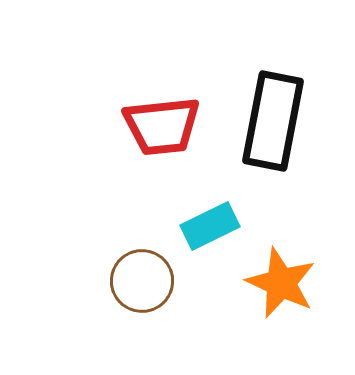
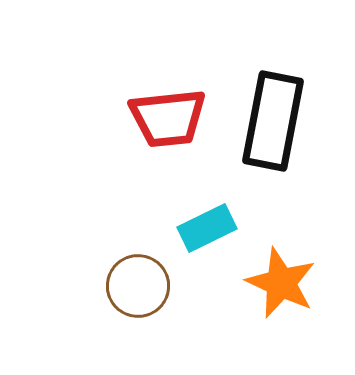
red trapezoid: moved 6 px right, 8 px up
cyan rectangle: moved 3 px left, 2 px down
brown circle: moved 4 px left, 5 px down
